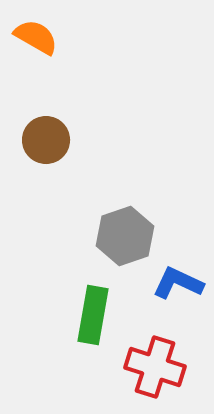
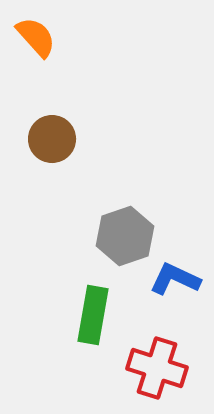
orange semicircle: rotated 18 degrees clockwise
brown circle: moved 6 px right, 1 px up
blue L-shape: moved 3 px left, 4 px up
red cross: moved 2 px right, 1 px down
